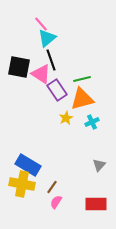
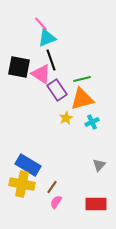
cyan triangle: rotated 18 degrees clockwise
